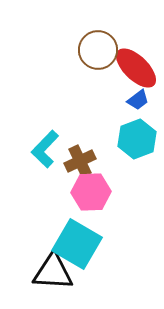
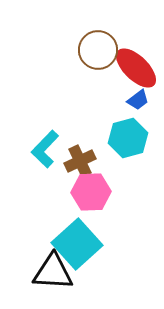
cyan hexagon: moved 9 px left, 1 px up; rotated 6 degrees clockwise
cyan square: rotated 18 degrees clockwise
